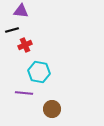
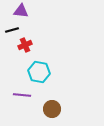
purple line: moved 2 px left, 2 px down
